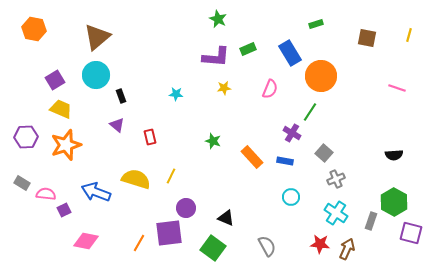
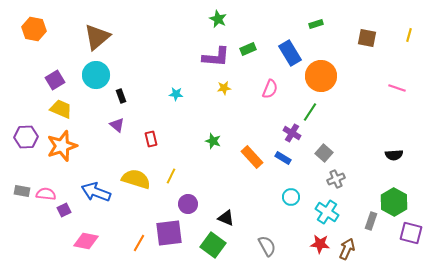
red rectangle at (150, 137): moved 1 px right, 2 px down
orange star at (66, 145): moved 4 px left, 1 px down
blue rectangle at (285, 161): moved 2 px left, 3 px up; rotated 21 degrees clockwise
gray rectangle at (22, 183): moved 8 px down; rotated 21 degrees counterclockwise
purple circle at (186, 208): moved 2 px right, 4 px up
cyan cross at (336, 213): moved 9 px left, 1 px up
green square at (213, 248): moved 3 px up
